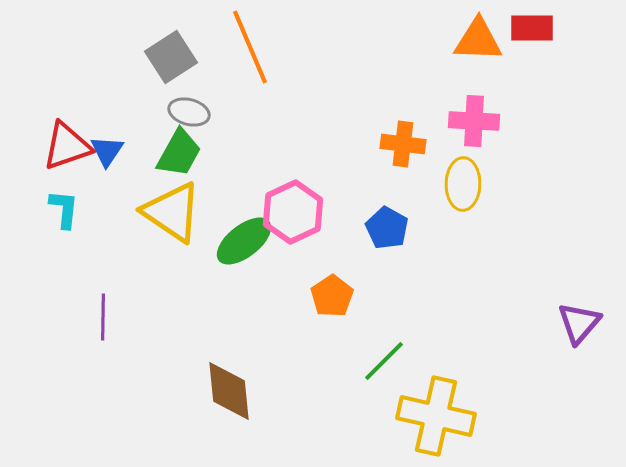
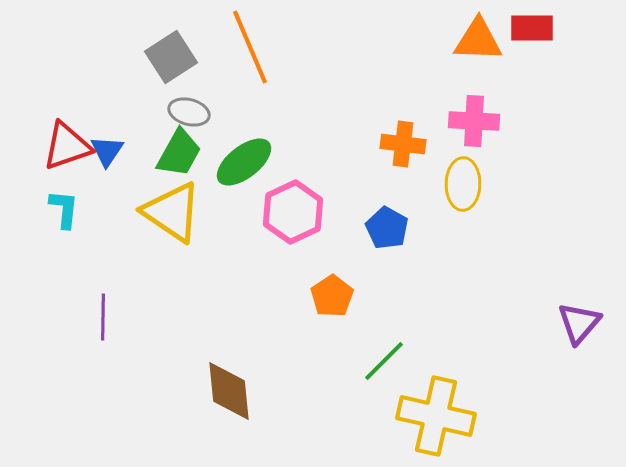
green ellipse: moved 79 px up
